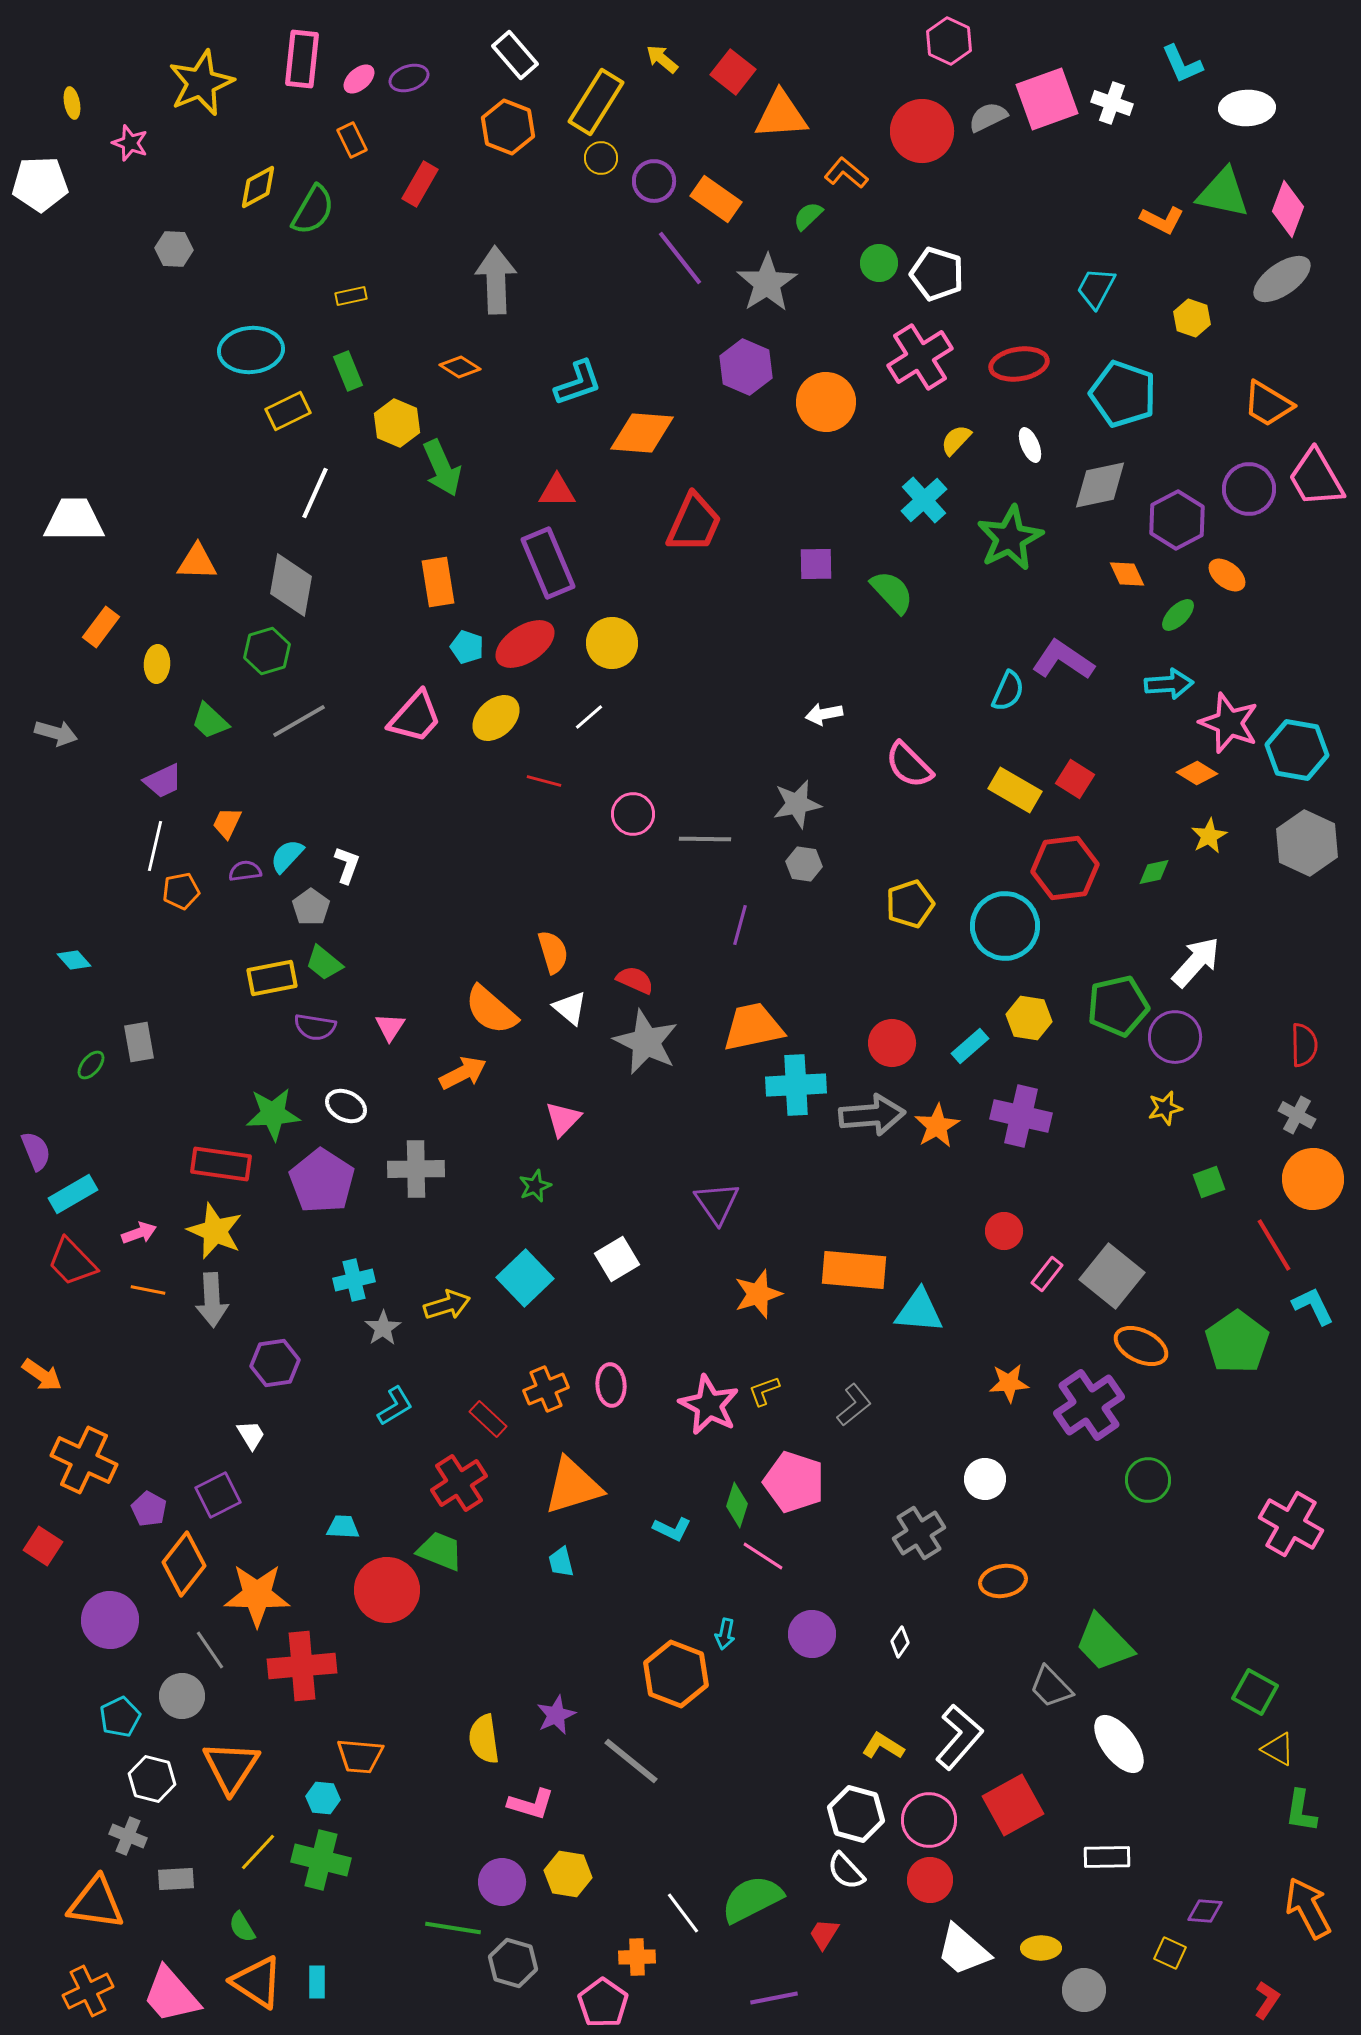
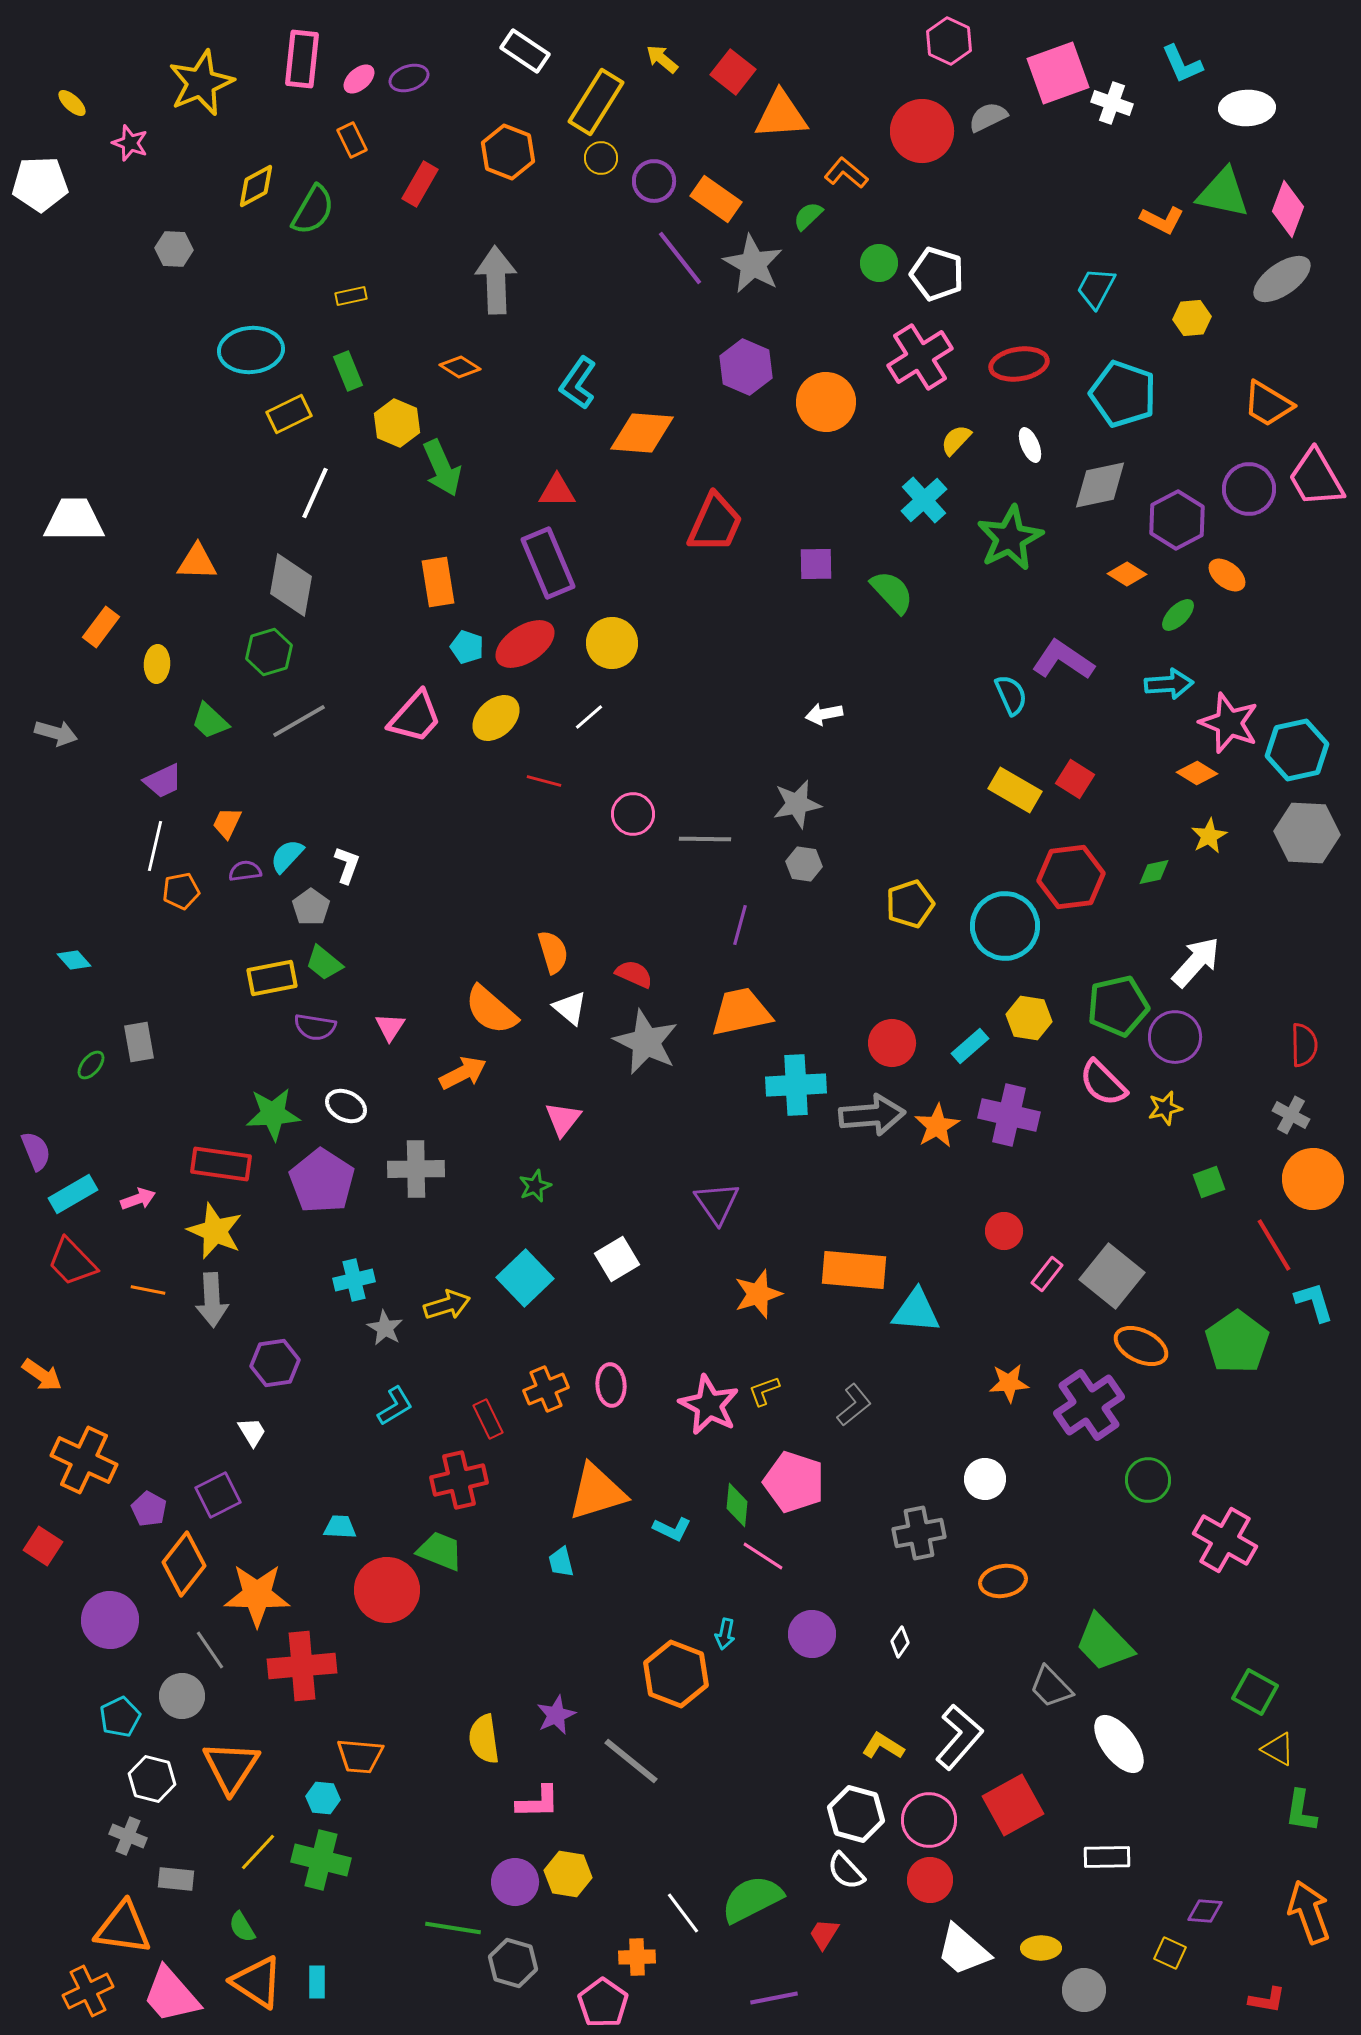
white rectangle at (515, 55): moved 10 px right, 4 px up; rotated 15 degrees counterclockwise
pink square at (1047, 99): moved 11 px right, 26 px up
yellow ellipse at (72, 103): rotated 36 degrees counterclockwise
orange hexagon at (508, 127): moved 25 px down
yellow diamond at (258, 187): moved 2 px left, 1 px up
gray star at (767, 283): moved 14 px left, 19 px up; rotated 10 degrees counterclockwise
yellow hexagon at (1192, 318): rotated 24 degrees counterclockwise
cyan L-shape at (578, 383): rotated 144 degrees clockwise
yellow rectangle at (288, 411): moved 1 px right, 3 px down
red trapezoid at (694, 523): moved 21 px right
orange diamond at (1127, 574): rotated 33 degrees counterclockwise
green hexagon at (267, 651): moved 2 px right, 1 px down
cyan semicircle at (1008, 691): moved 3 px right, 4 px down; rotated 48 degrees counterclockwise
cyan hexagon at (1297, 750): rotated 22 degrees counterclockwise
pink semicircle at (909, 765): moved 194 px right, 318 px down
gray hexagon at (1307, 843): moved 10 px up; rotated 22 degrees counterclockwise
red hexagon at (1065, 868): moved 6 px right, 9 px down
red semicircle at (635, 980): moved 1 px left, 6 px up
orange trapezoid at (753, 1027): moved 12 px left, 15 px up
gray cross at (1297, 1115): moved 6 px left
purple cross at (1021, 1116): moved 12 px left, 1 px up
pink triangle at (563, 1119): rotated 6 degrees counterclockwise
pink arrow at (139, 1233): moved 1 px left, 34 px up
cyan L-shape at (1313, 1306): moved 1 px right, 4 px up; rotated 9 degrees clockwise
cyan triangle at (919, 1311): moved 3 px left
gray star at (383, 1328): moved 2 px right; rotated 9 degrees counterclockwise
red rectangle at (488, 1419): rotated 21 degrees clockwise
white trapezoid at (251, 1435): moved 1 px right, 3 px up
red cross at (459, 1483): moved 3 px up; rotated 20 degrees clockwise
orange triangle at (573, 1486): moved 24 px right, 6 px down
green diamond at (737, 1505): rotated 12 degrees counterclockwise
pink cross at (1291, 1524): moved 66 px left, 16 px down
cyan trapezoid at (343, 1527): moved 3 px left
gray cross at (919, 1533): rotated 21 degrees clockwise
pink L-shape at (531, 1804): moved 7 px right, 2 px up; rotated 18 degrees counterclockwise
gray rectangle at (176, 1879): rotated 9 degrees clockwise
purple circle at (502, 1882): moved 13 px right
orange triangle at (96, 1903): moved 27 px right, 25 px down
orange arrow at (1308, 1908): moved 1 px right, 4 px down; rotated 8 degrees clockwise
red L-shape at (1267, 2000): rotated 66 degrees clockwise
